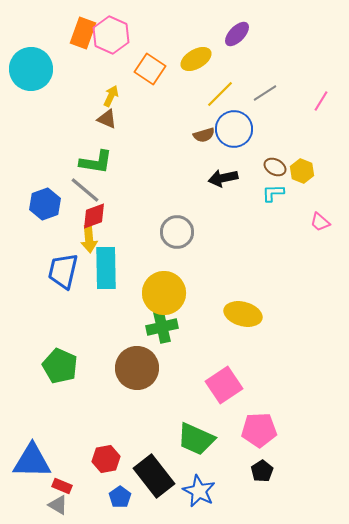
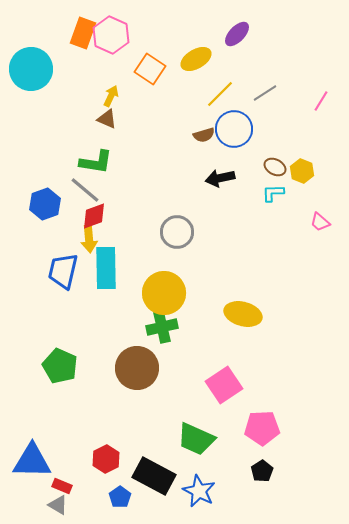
black arrow at (223, 178): moved 3 px left
pink pentagon at (259, 430): moved 3 px right, 2 px up
red hexagon at (106, 459): rotated 16 degrees counterclockwise
black rectangle at (154, 476): rotated 24 degrees counterclockwise
